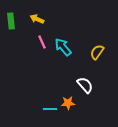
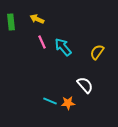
green rectangle: moved 1 px down
cyan line: moved 8 px up; rotated 24 degrees clockwise
